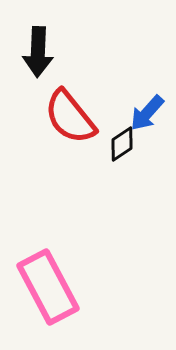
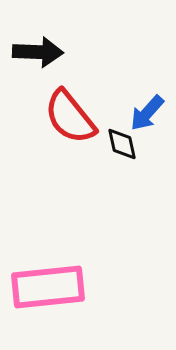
black arrow: rotated 90 degrees counterclockwise
black diamond: rotated 69 degrees counterclockwise
pink rectangle: rotated 68 degrees counterclockwise
